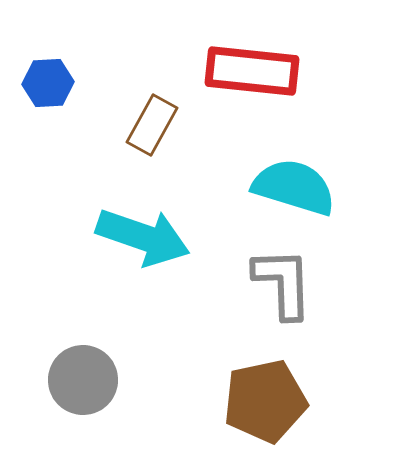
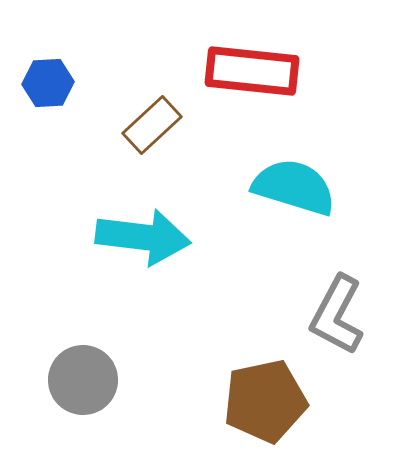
brown rectangle: rotated 18 degrees clockwise
cyan arrow: rotated 12 degrees counterclockwise
gray L-shape: moved 54 px right, 32 px down; rotated 150 degrees counterclockwise
